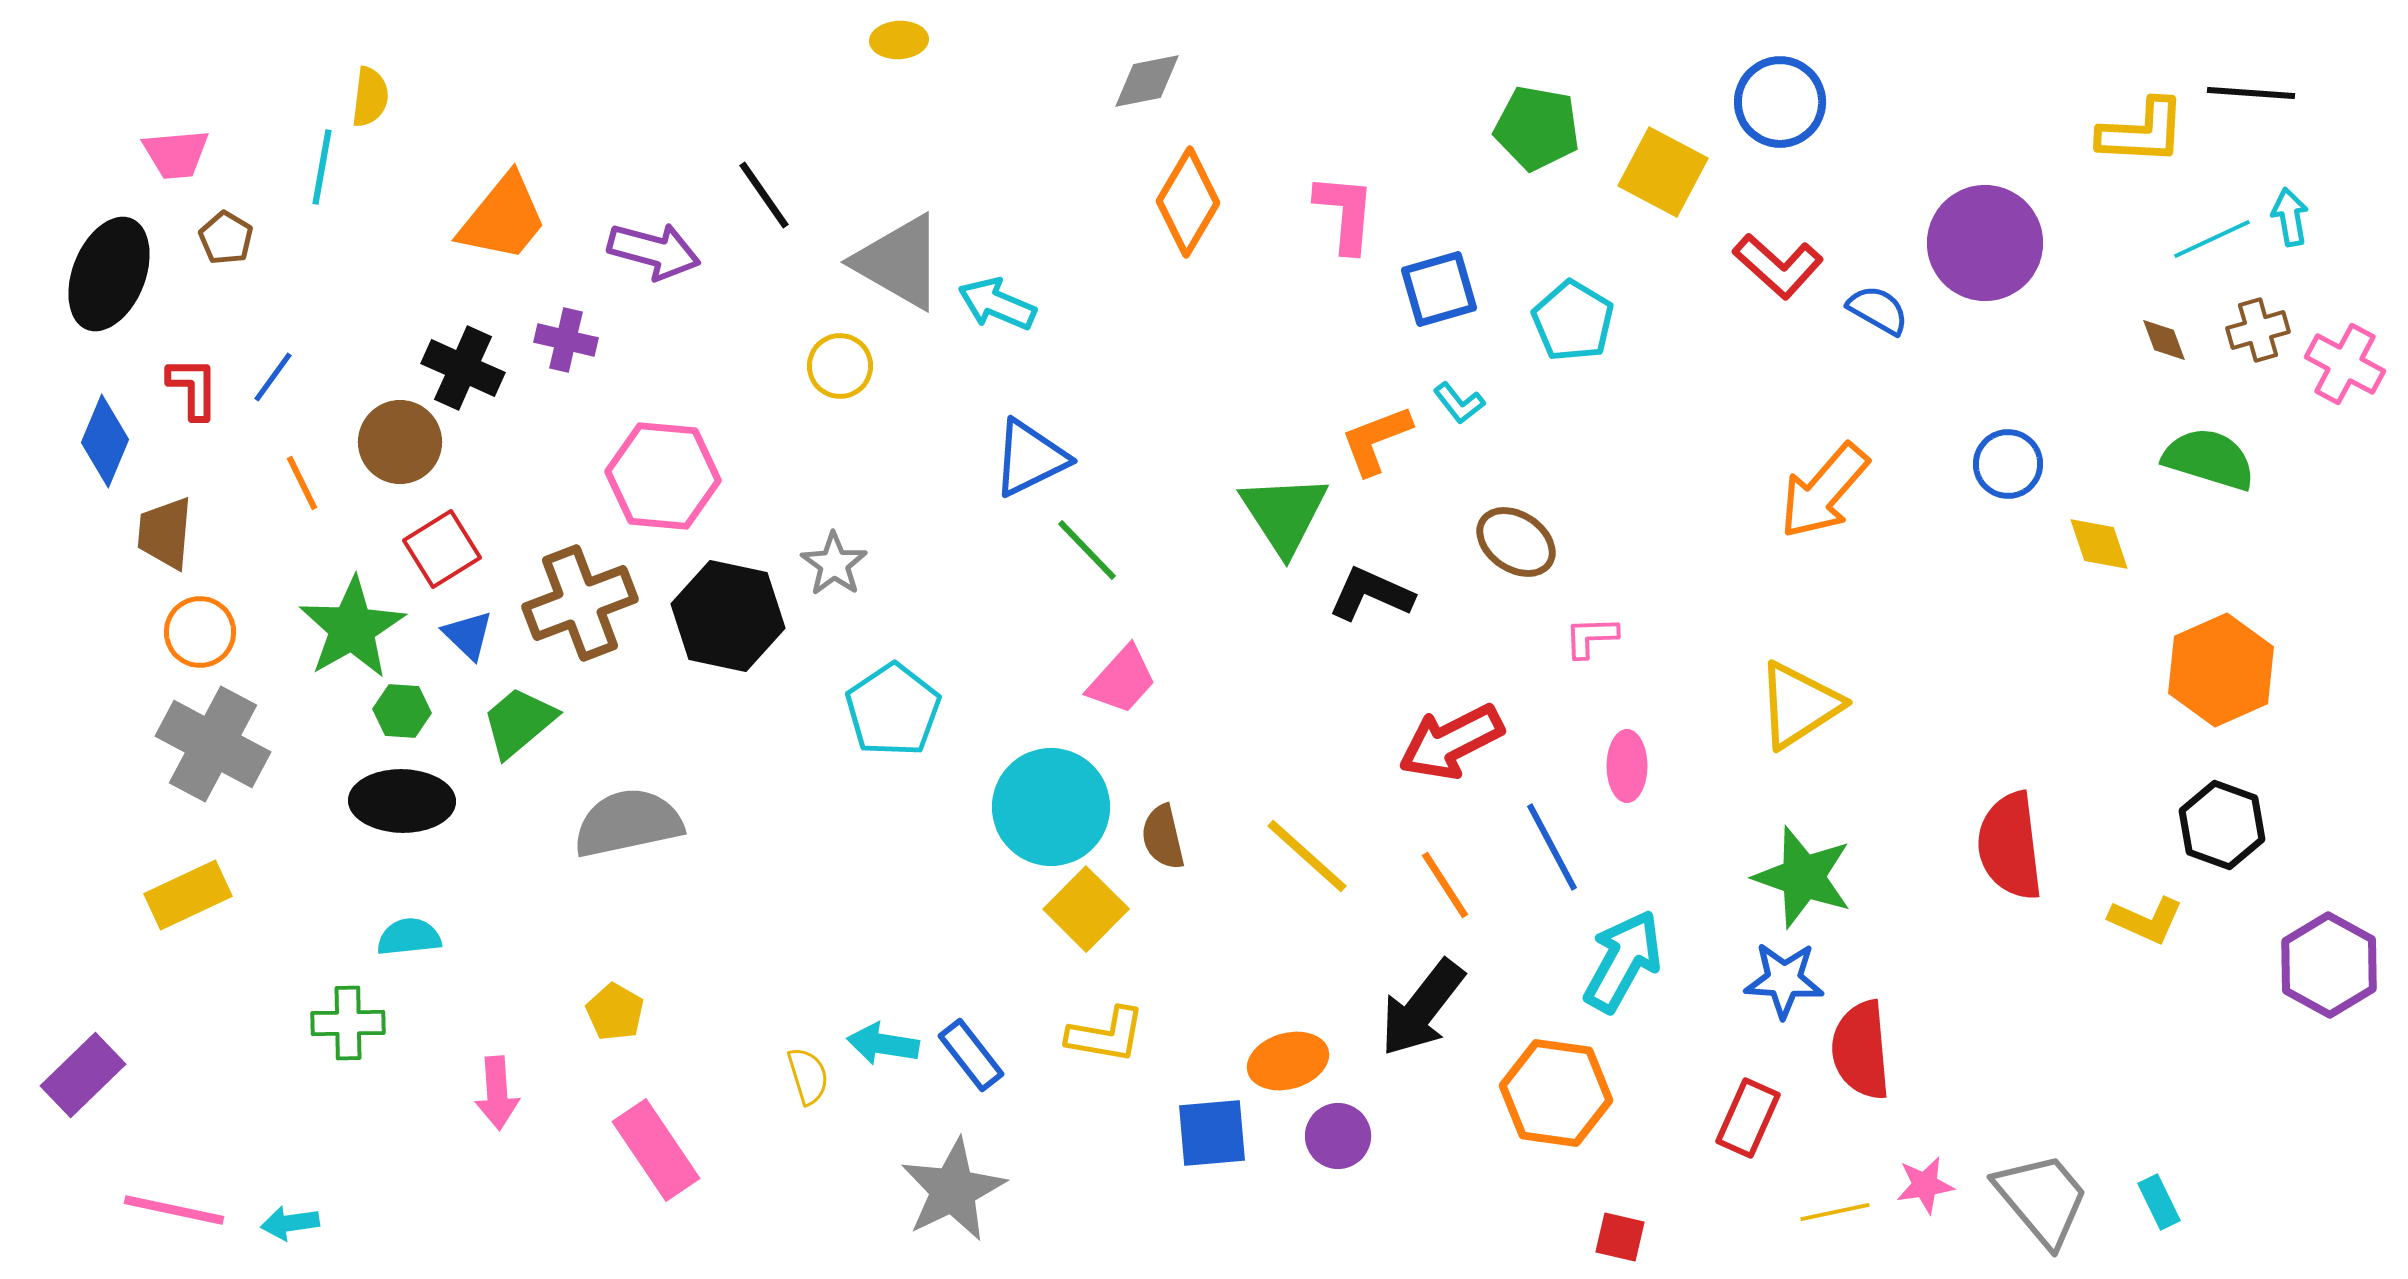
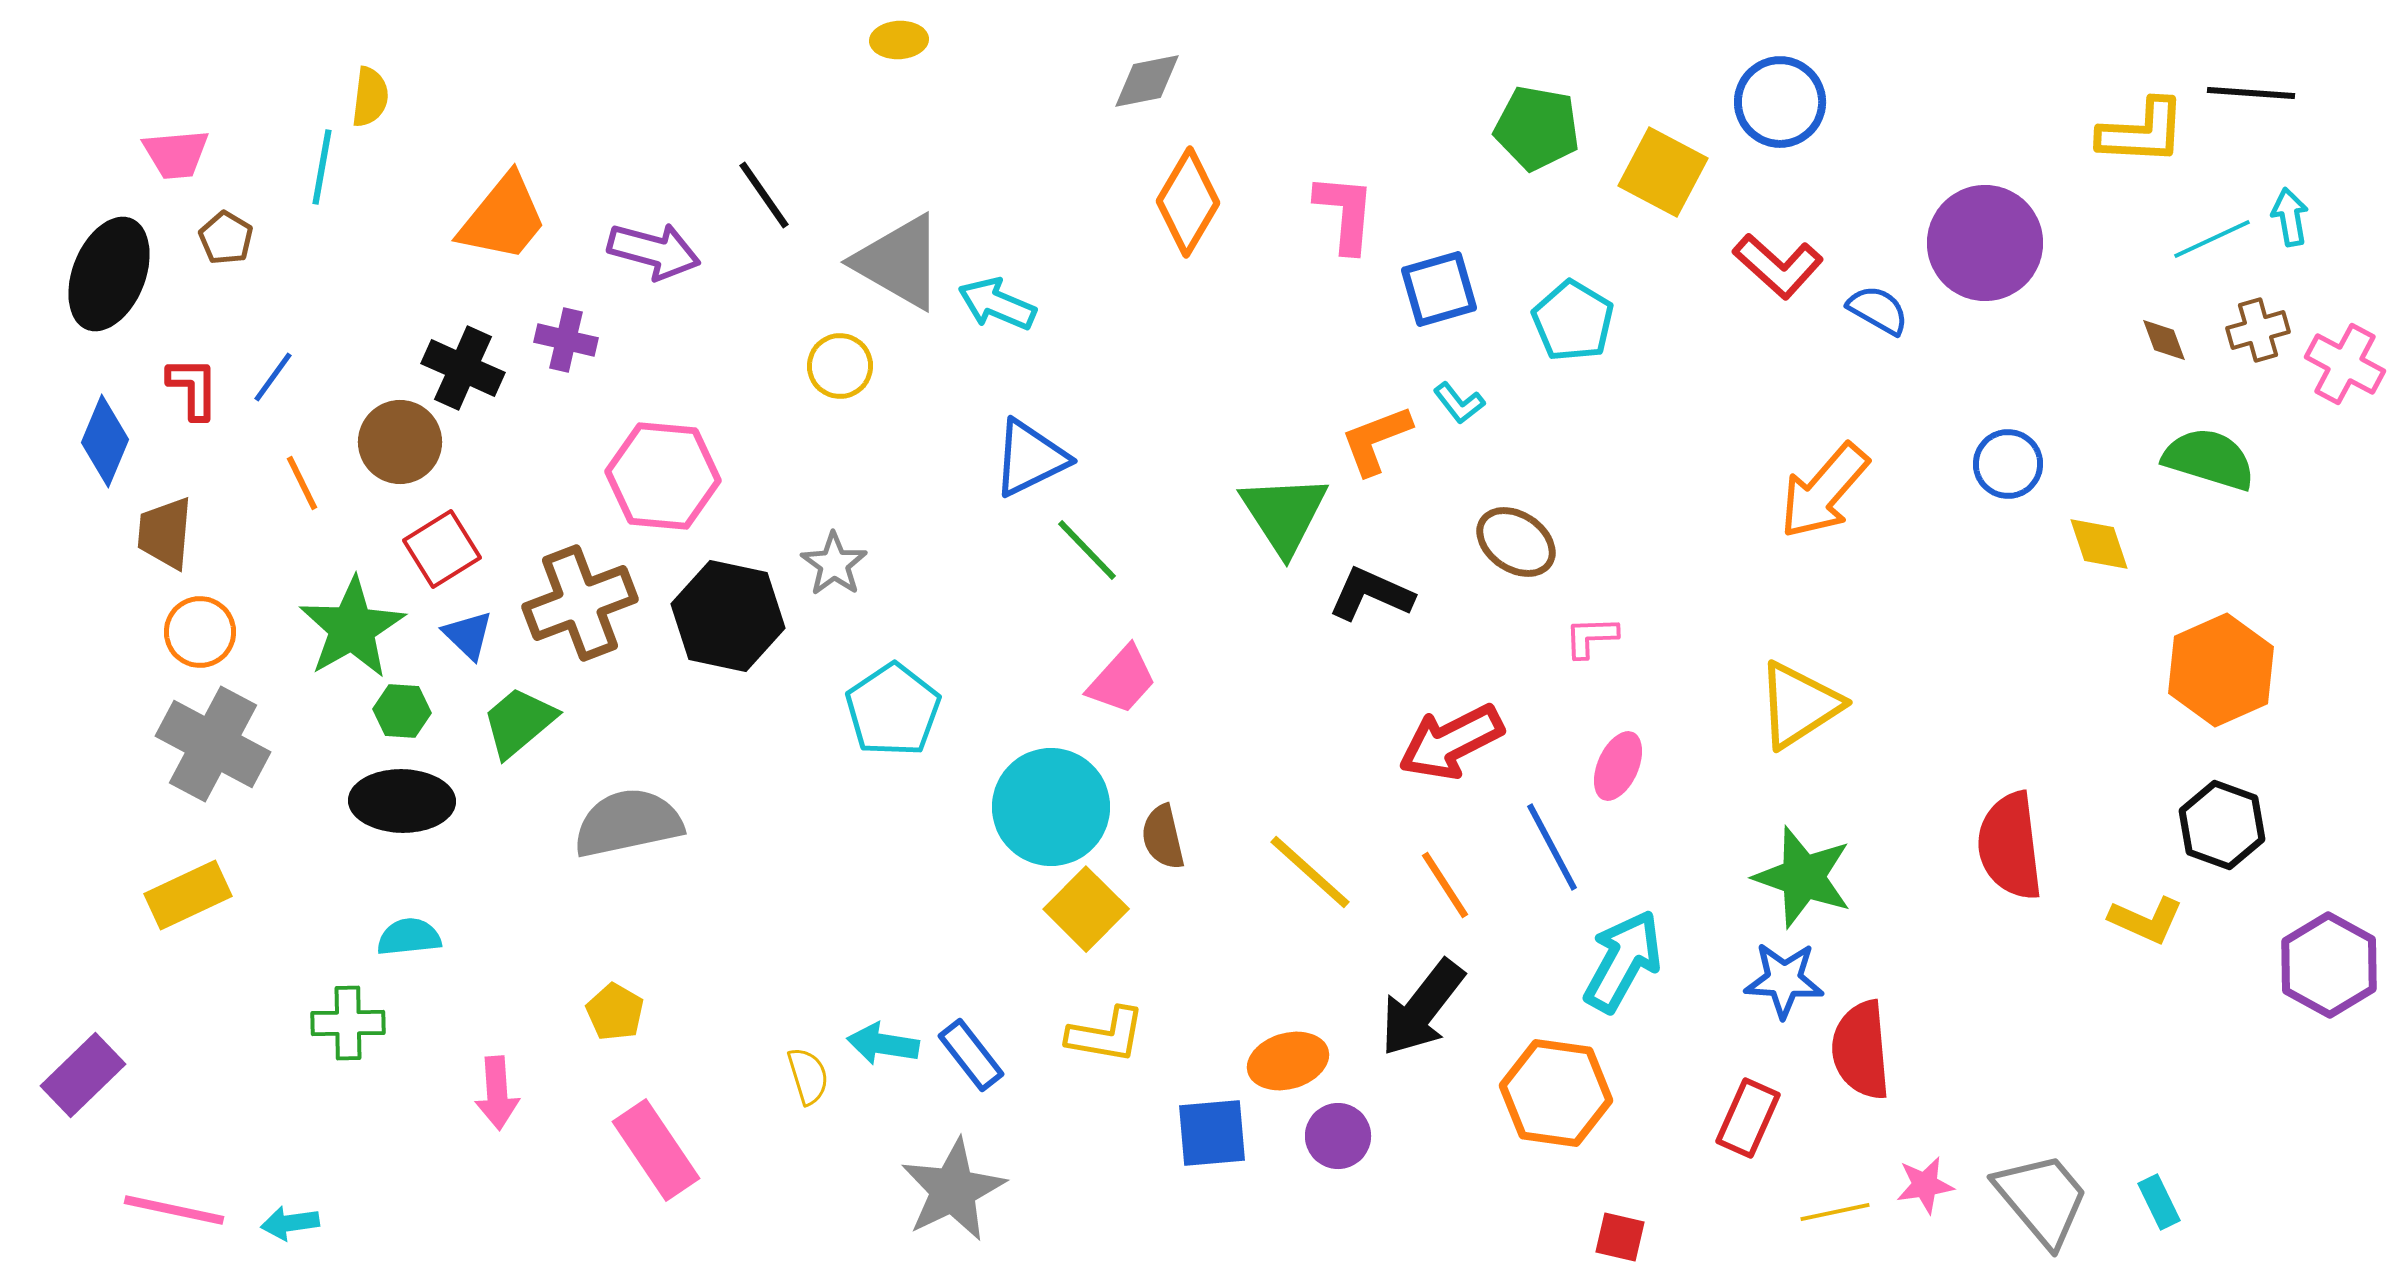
pink ellipse at (1627, 766): moved 9 px left; rotated 24 degrees clockwise
yellow line at (1307, 856): moved 3 px right, 16 px down
